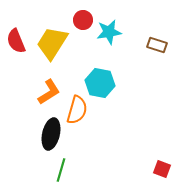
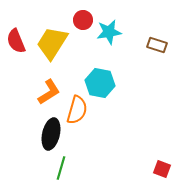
green line: moved 2 px up
